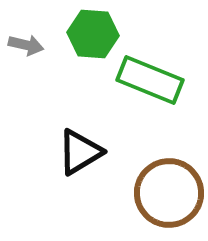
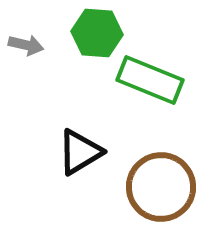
green hexagon: moved 4 px right, 1 px up
brown circle: moved 8 px left, 6 px up
